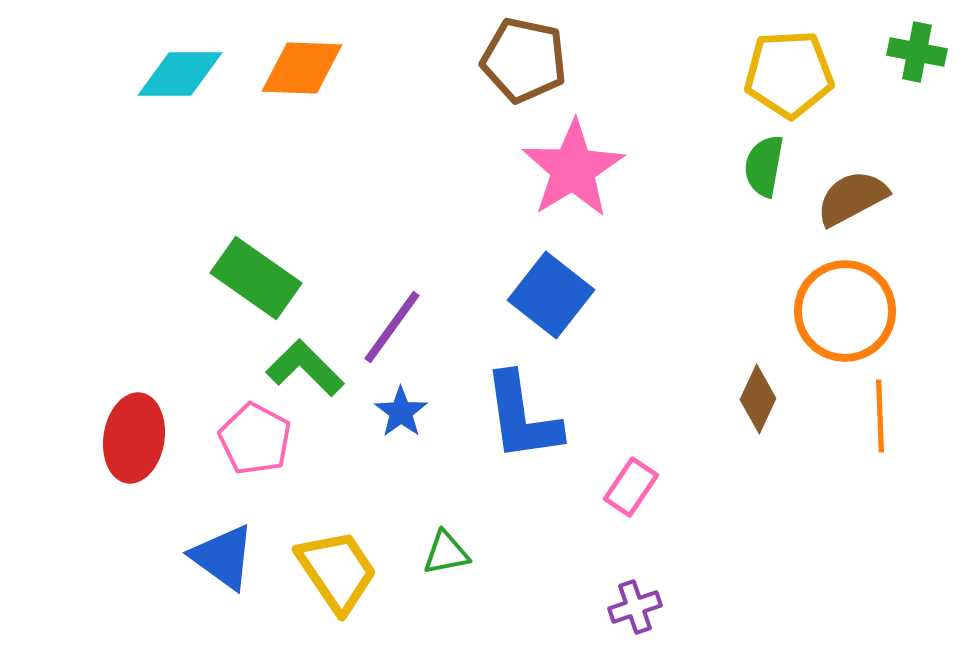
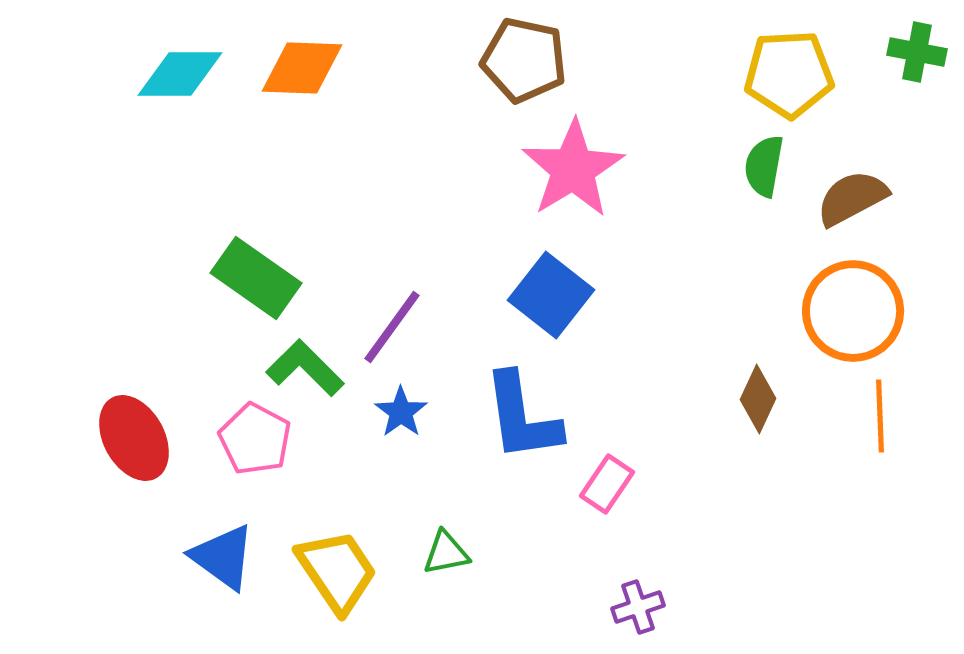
orange circle: moved 8 px right
red ellipse: rotated 38 degrees counterclockwise
pink rectangle: moved 24 px left, 3 px up
purple cross: moved 3 px right
